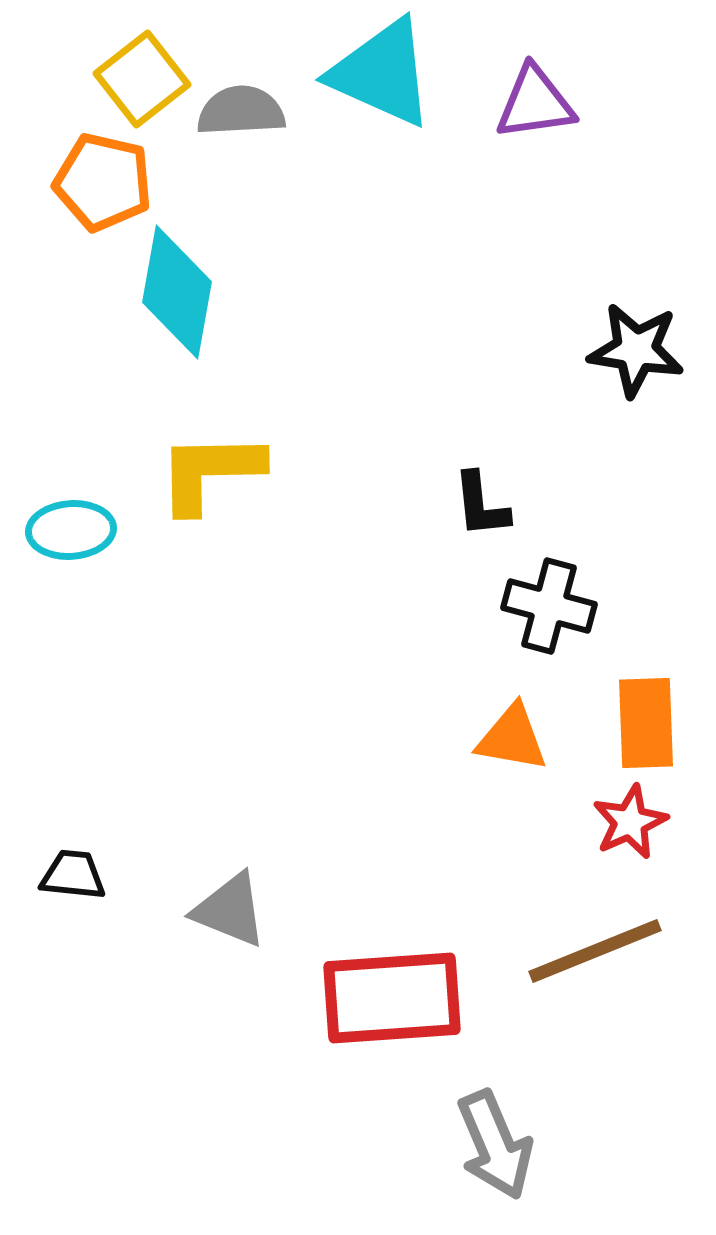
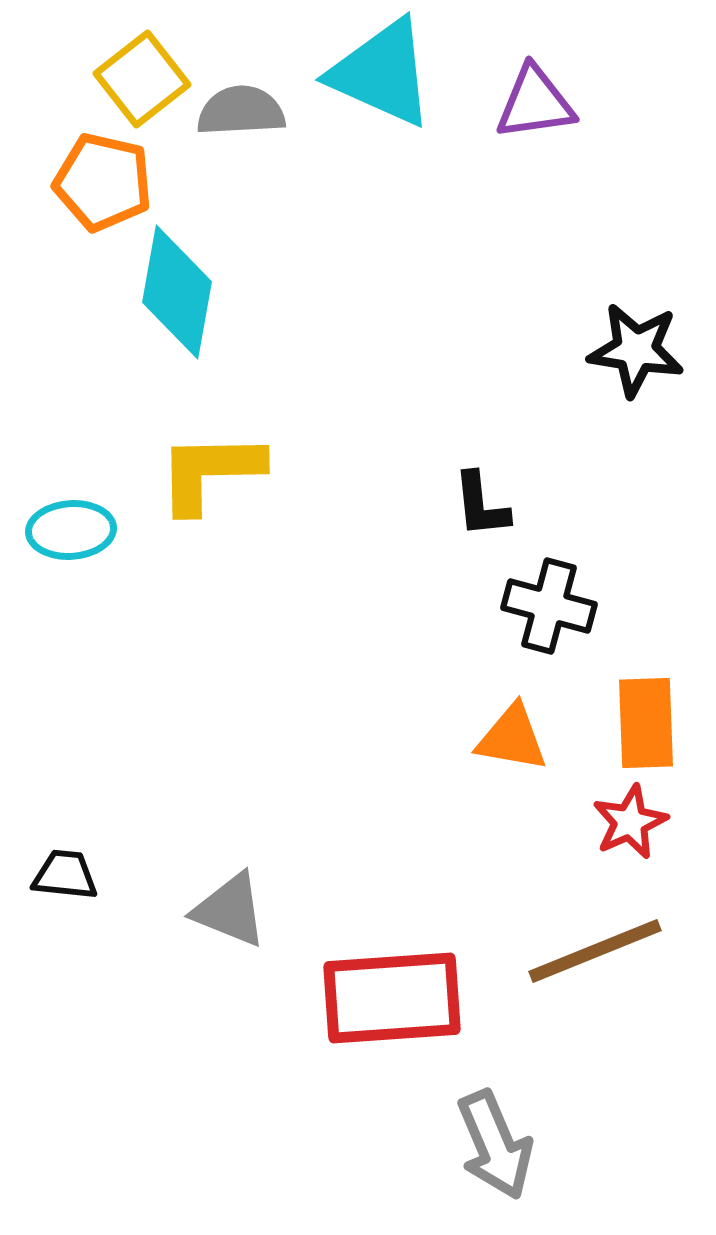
black trapezoid: moved 8 px left
